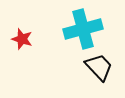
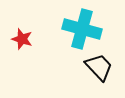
cyan cross: moved 1 px left; rotated 30 degrees clockwise
